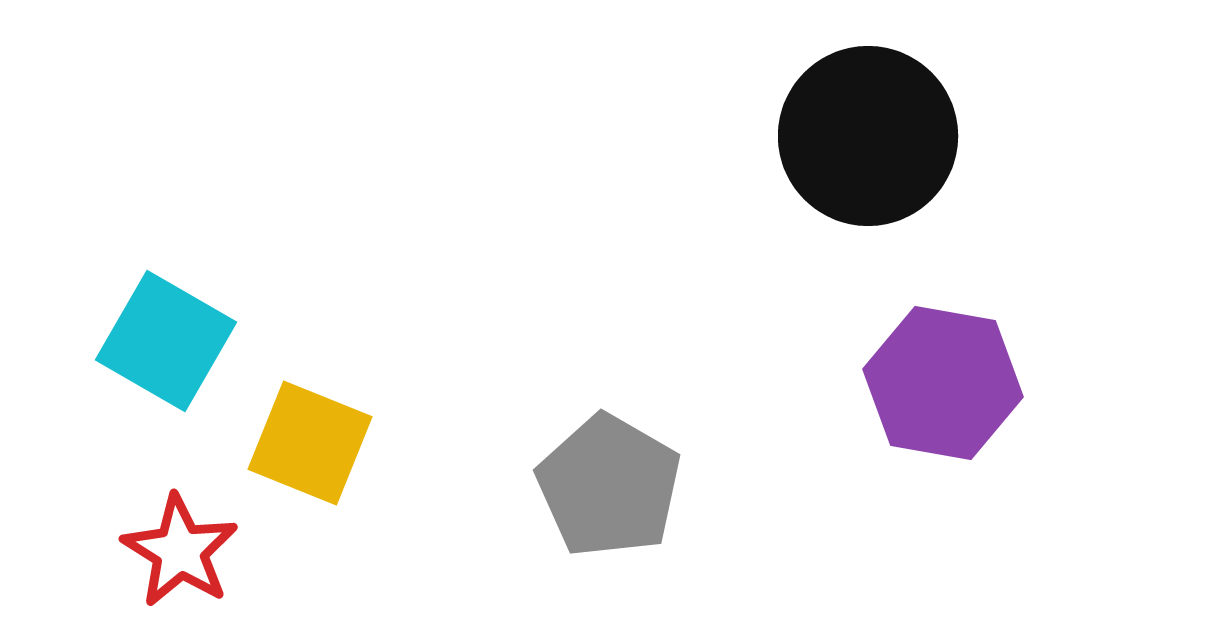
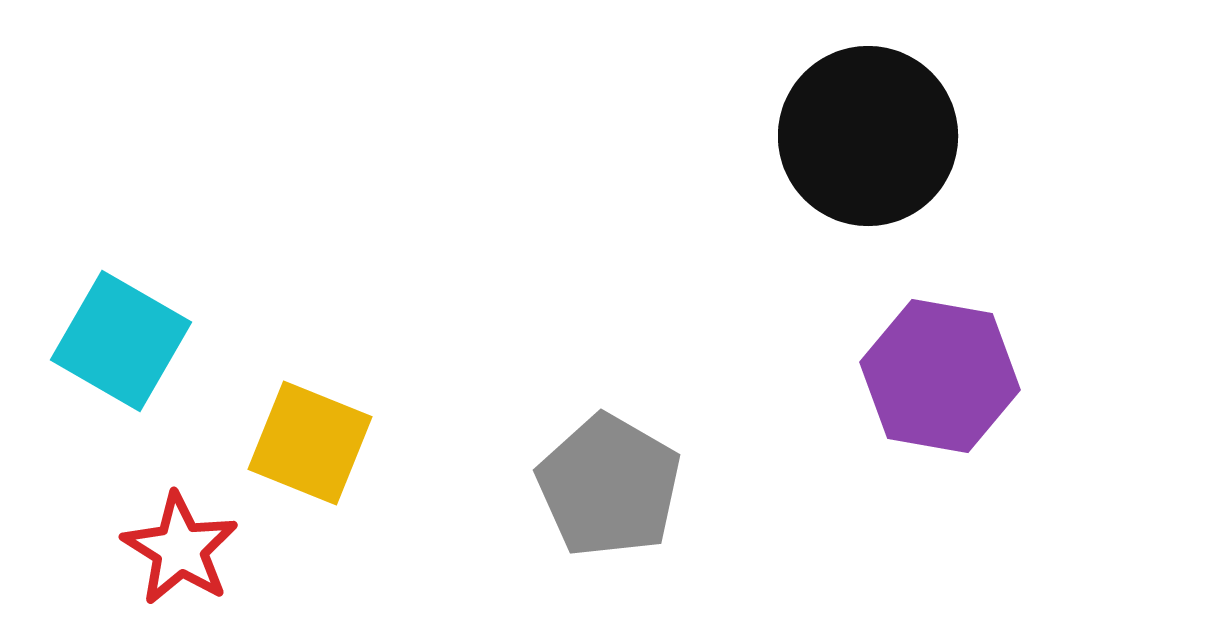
cyan square: moved 45 px left
purple hexagon: moved 3 px left, 7 px up
red star: moved 2 px up
